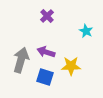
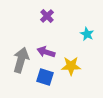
cyan star: moved 1 px right, 3 px down
